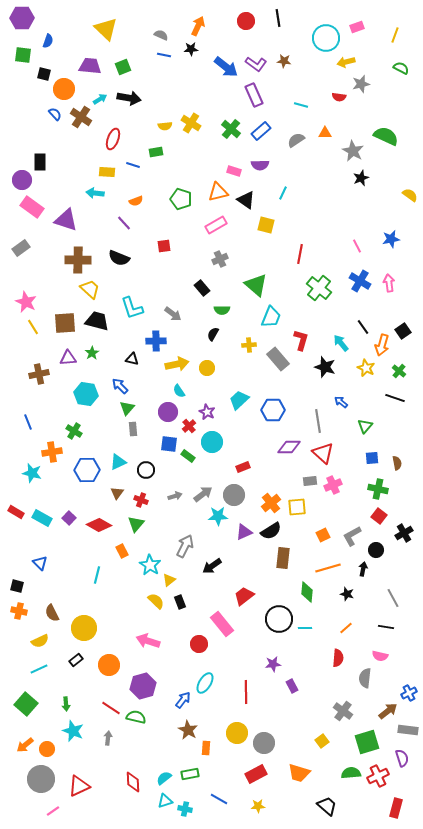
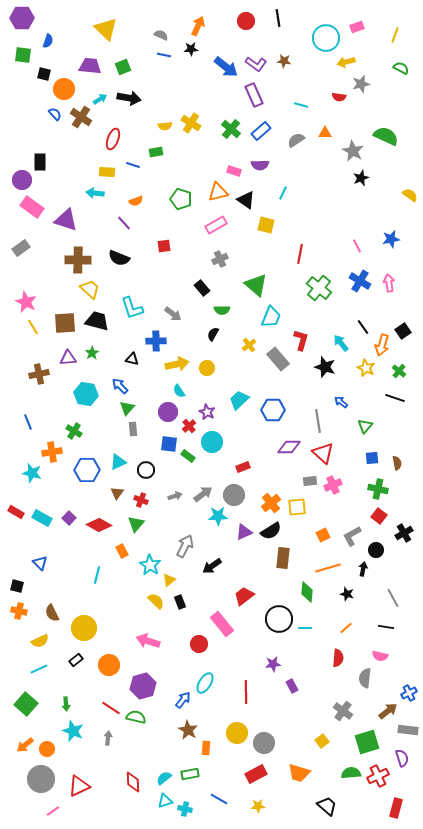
yellow cross at (249, 345): rotated 32 degrees counterclockwise
